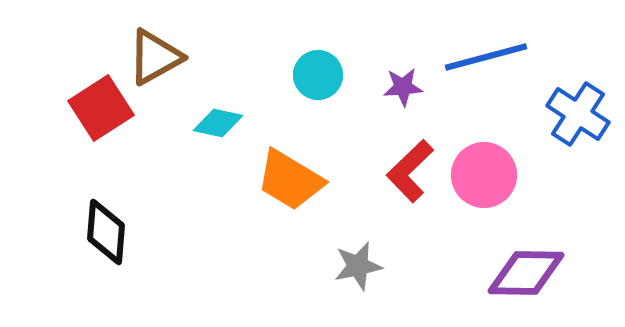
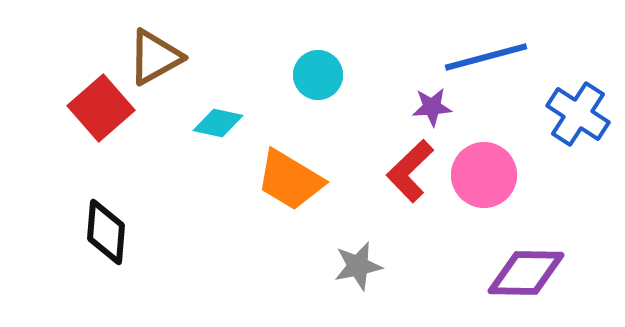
purple star: moved 29 px right, 20 px down
red square: rotated 8 degrees counterclockwise
